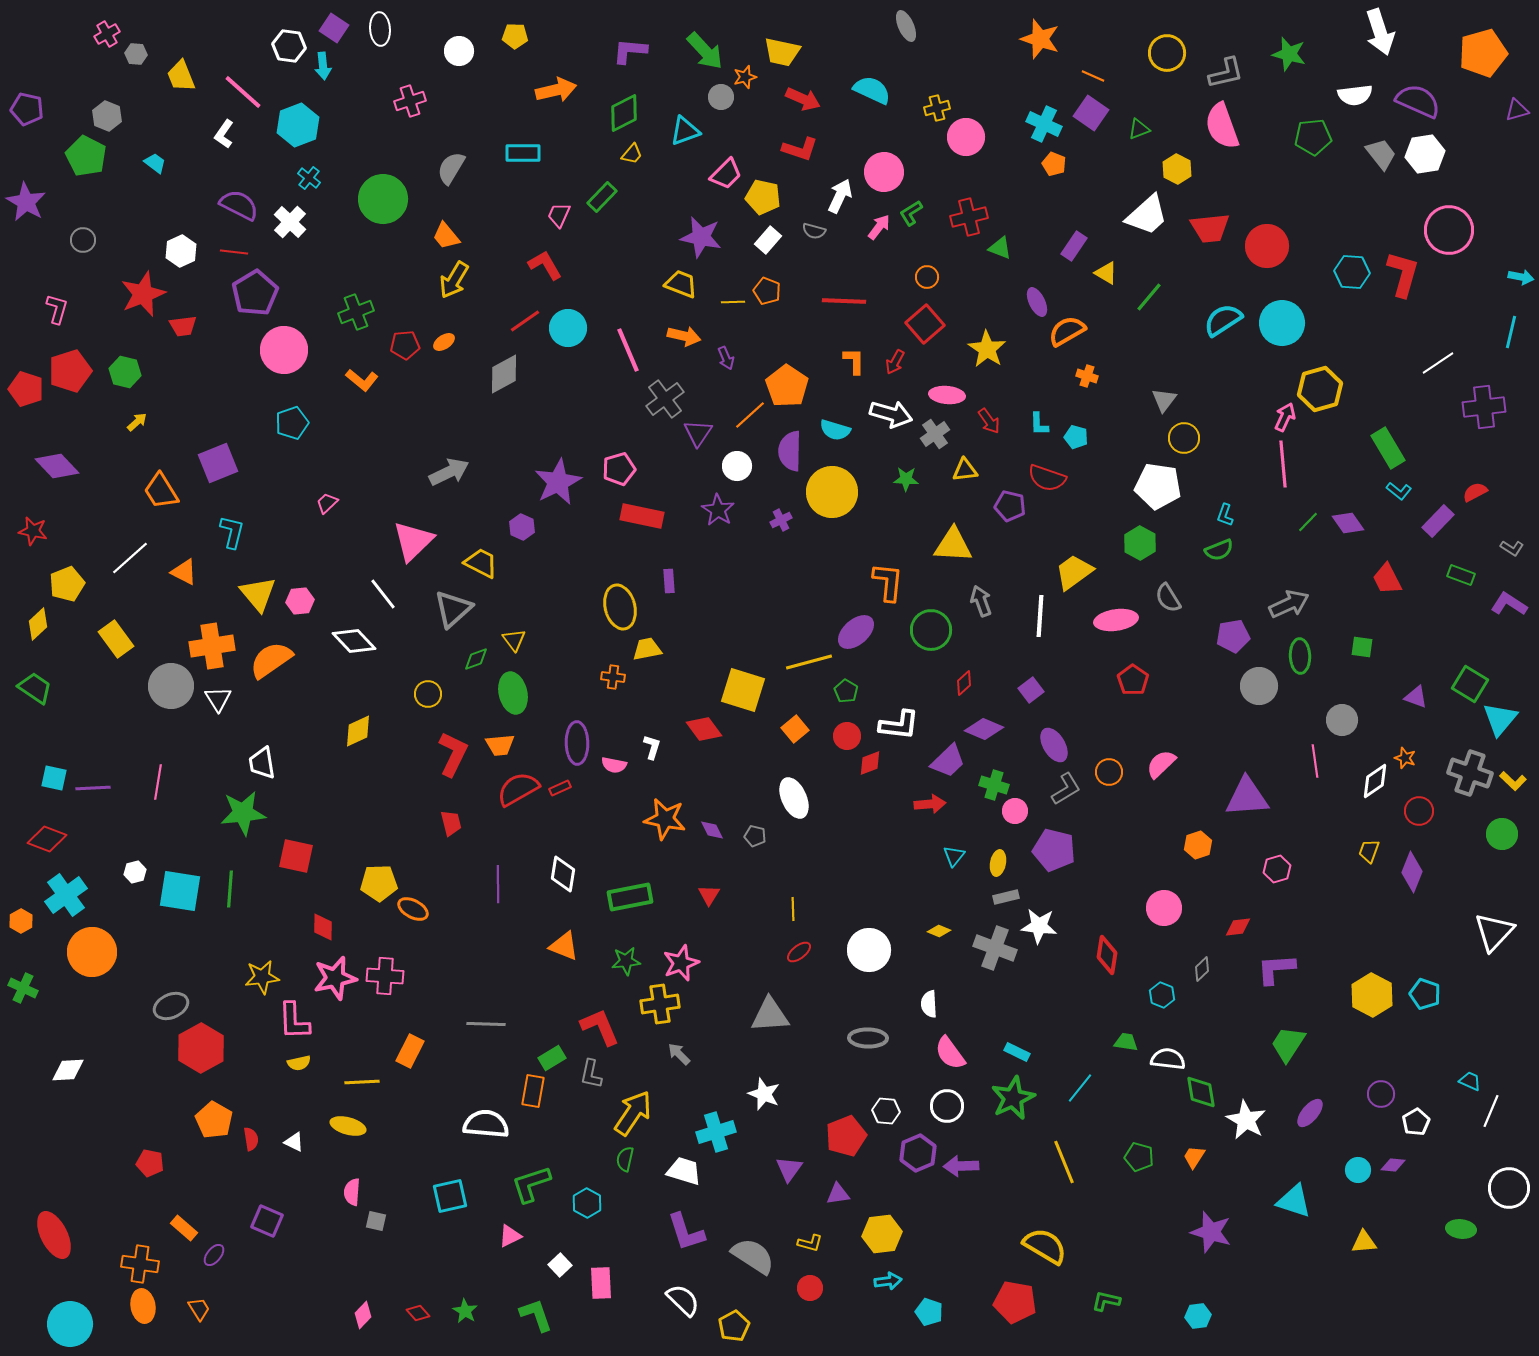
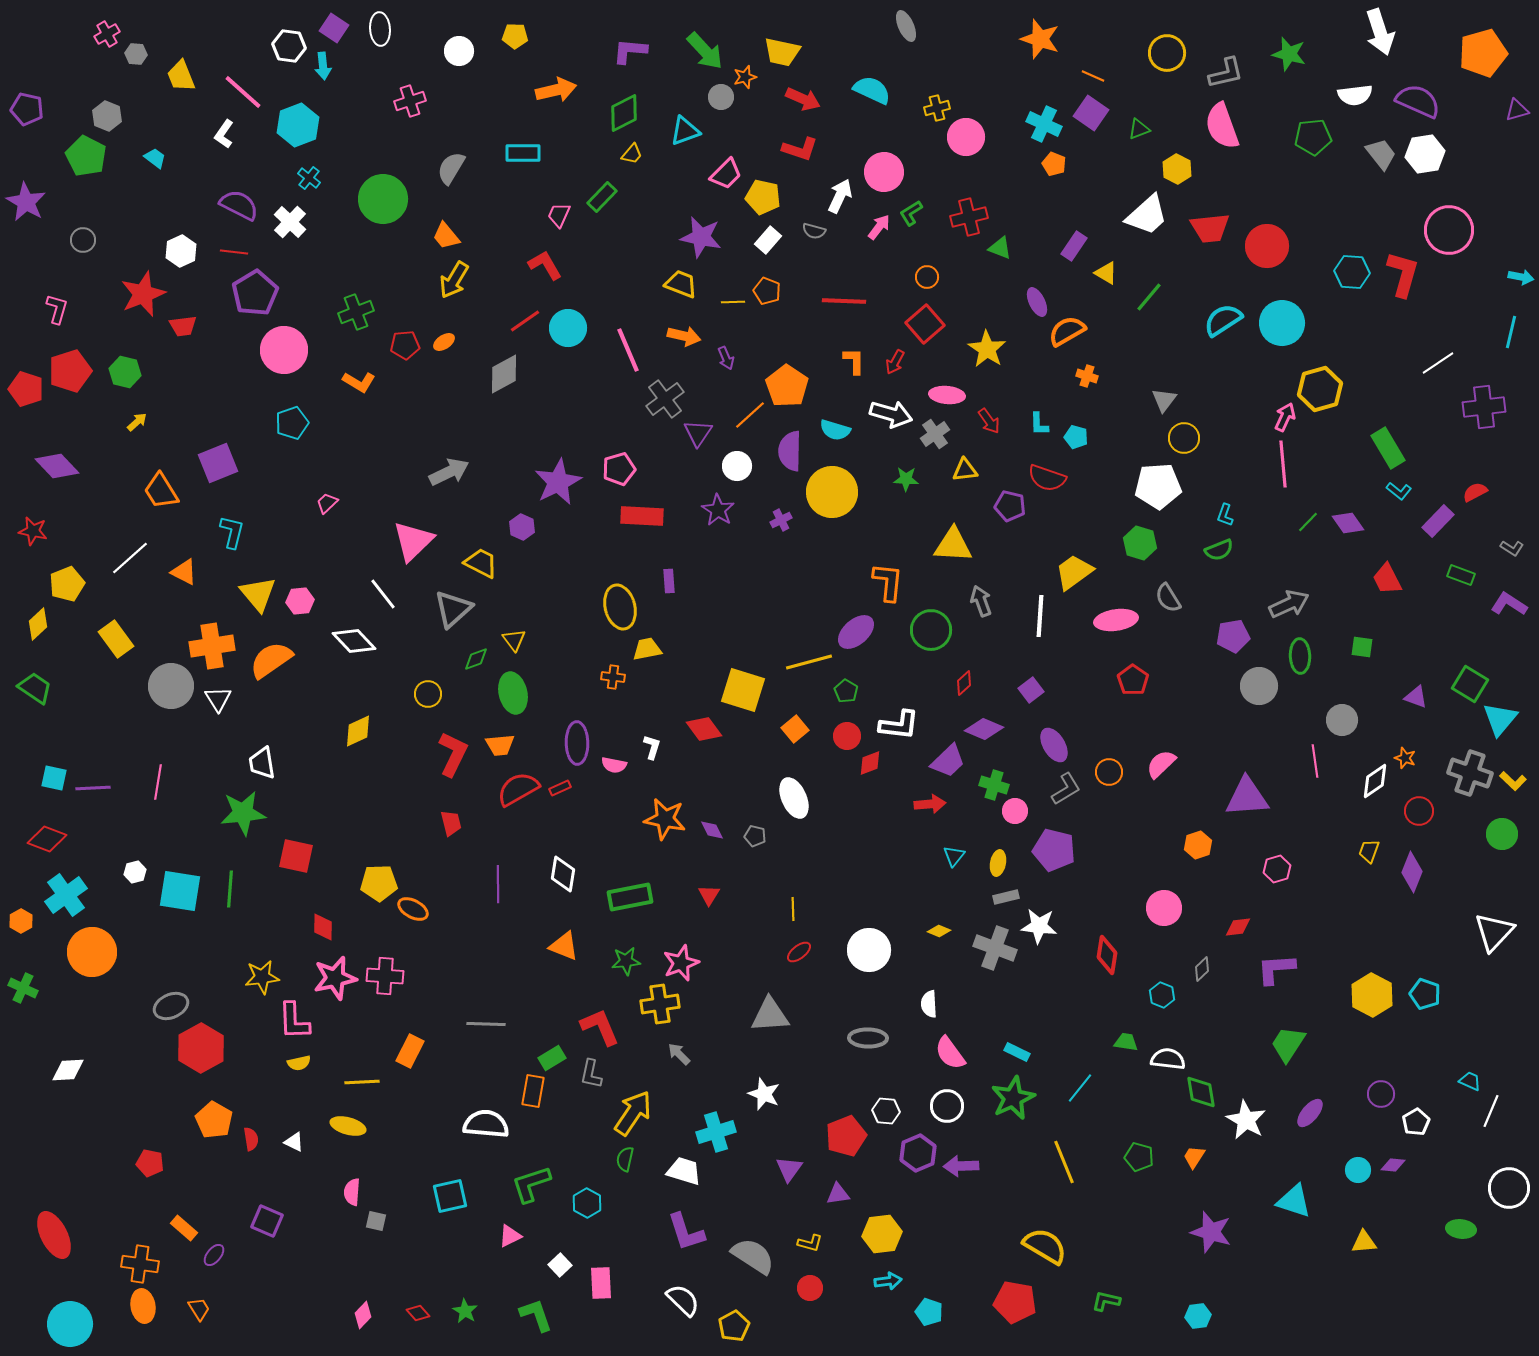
cyan trapezoid at (155, 163): moved 5 px up
orange L-shape at (362, 380): moved 3 px left, 2 px down; rotated 8 degrees counterclockwise
white pentagon at (1158, 486): rotated 12 degrees counterclockwise
red rectangle at (642, 516): rotated 9 degrees counterclockwise
green hexagon at (1140, 543): rotated 12 degrees counterclockwise
